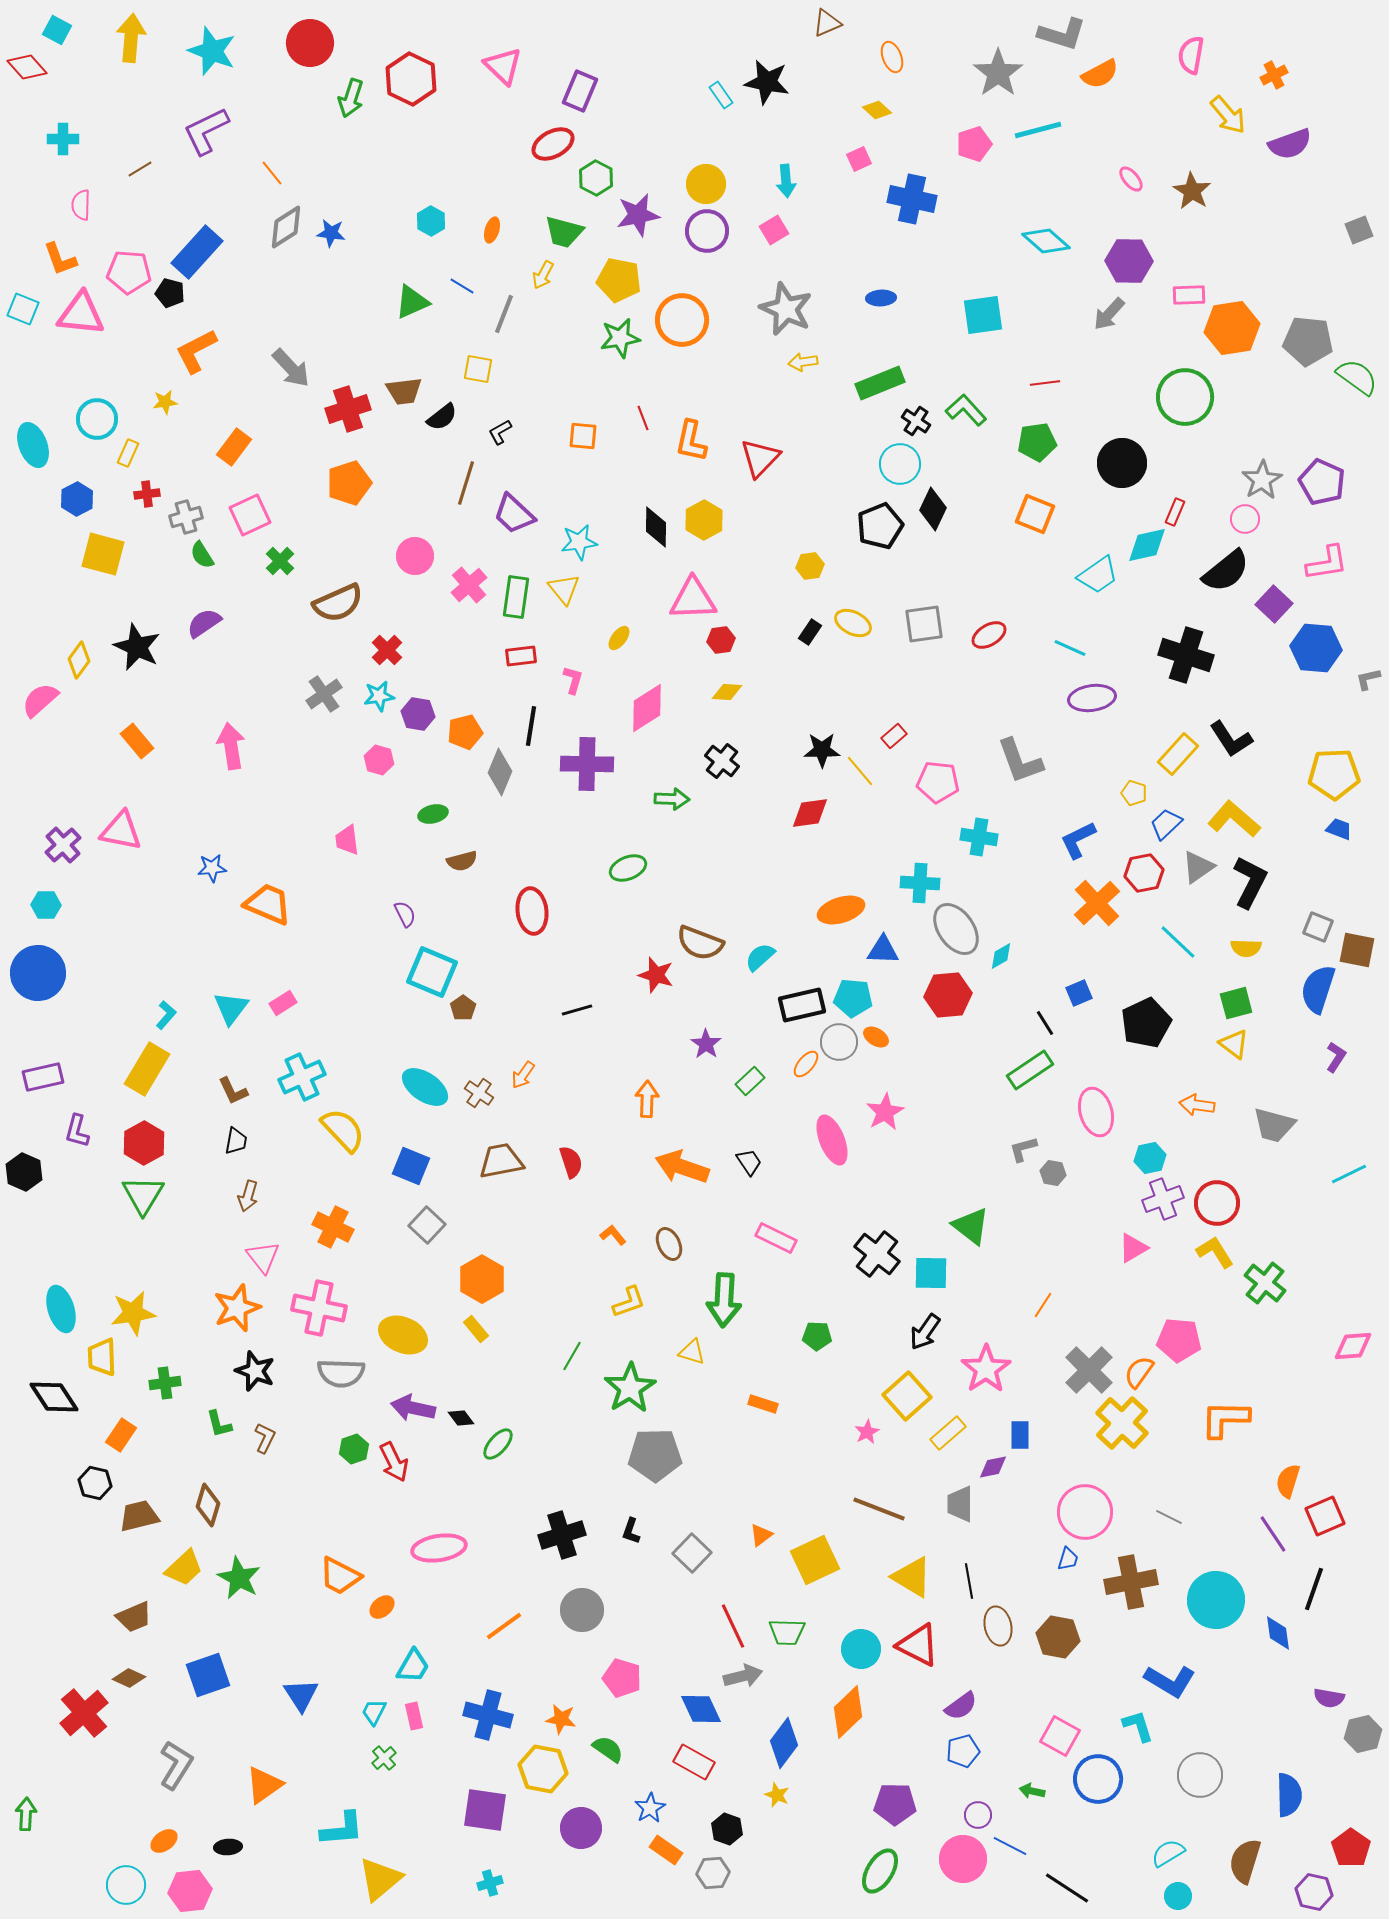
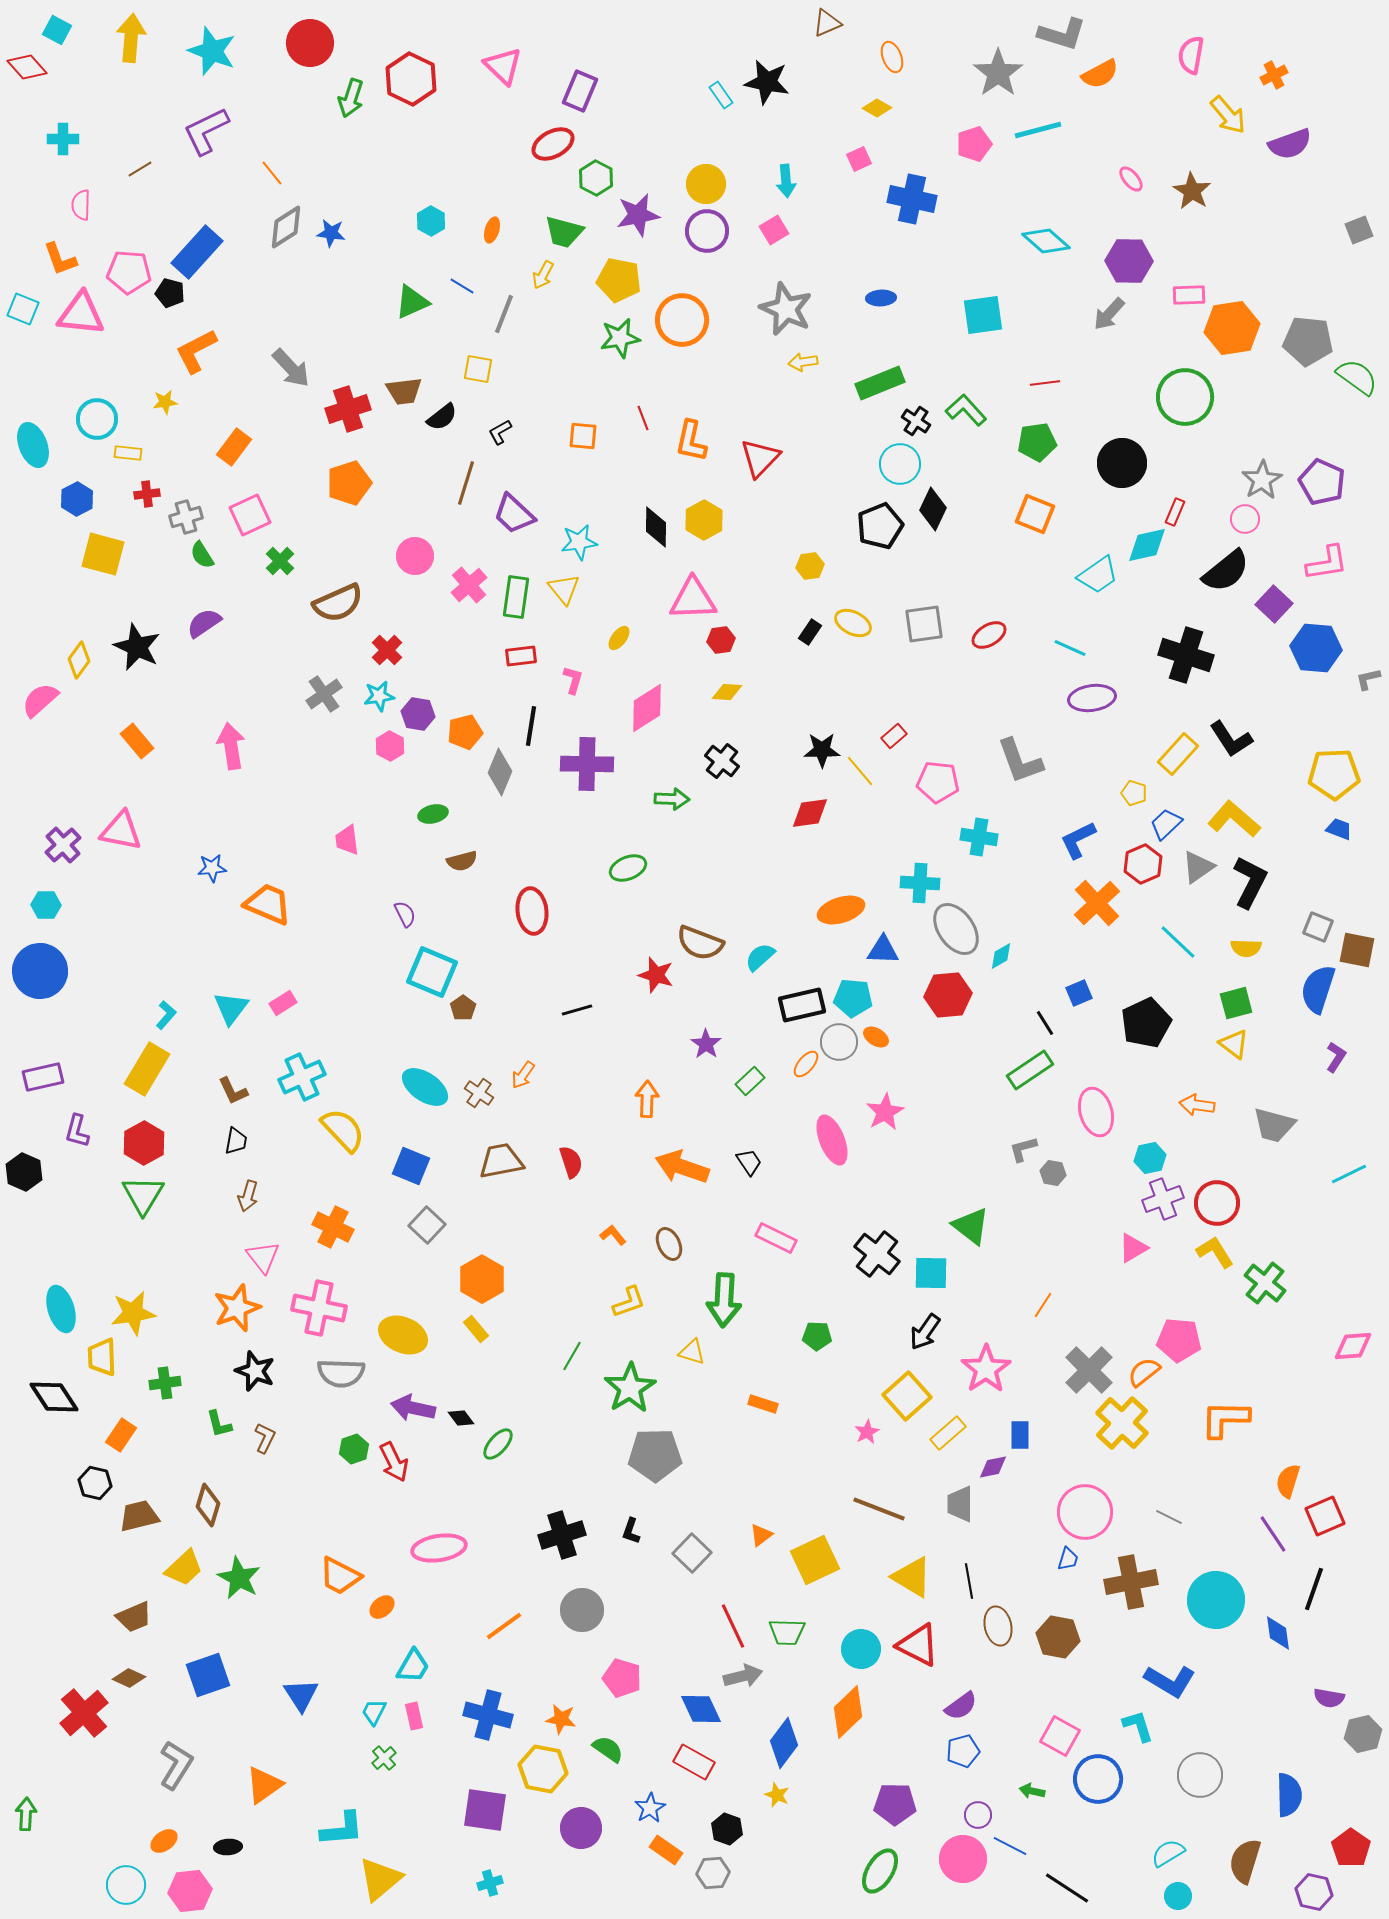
yellow diamond at (877, 110): moved 2 px up; rotated 12 degrees counterclockwise
yellow rectangle at (128, 453): rotated 72 degrees clockwise
pink hexagon at (379, 760): moved 11 px right, 14 px up; rotated 12 degrees clockwise
red hexagon at (1144, 873): moved 1 px left, 9 px up; rotated 12 degrees counterclockwise
blue circle at (38, 973): moved 2 px right, 2 px up
orange semicircle at (1139, 1372): moved 5 px right; rotated 16 degrees clockwise
